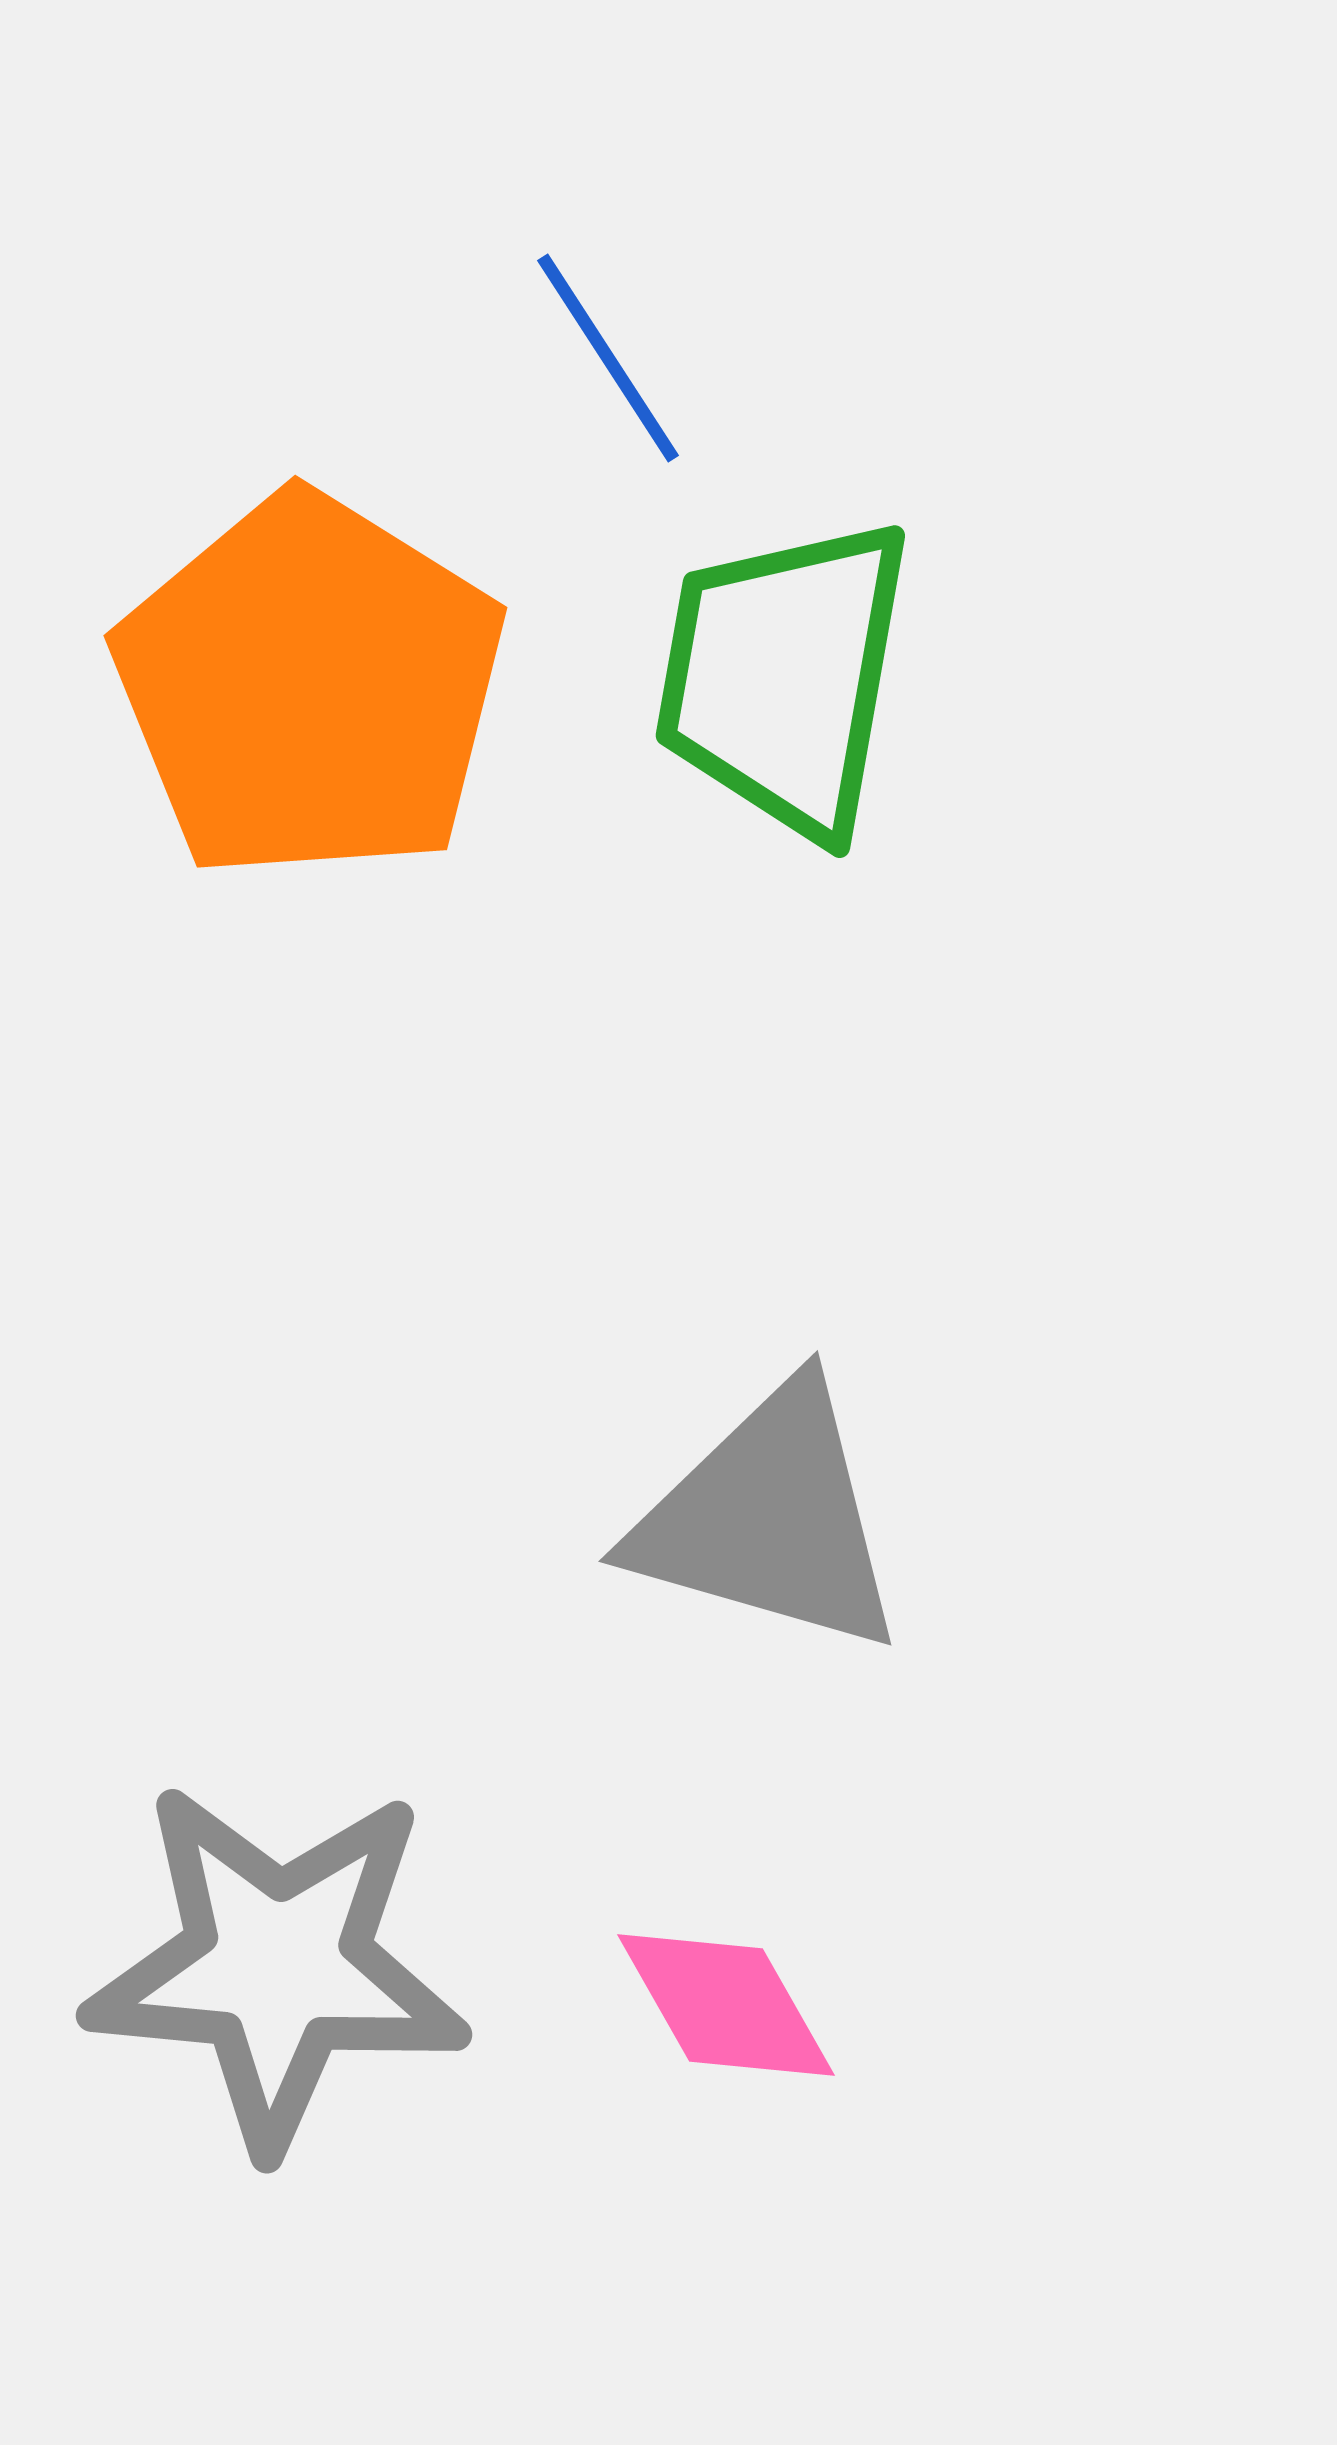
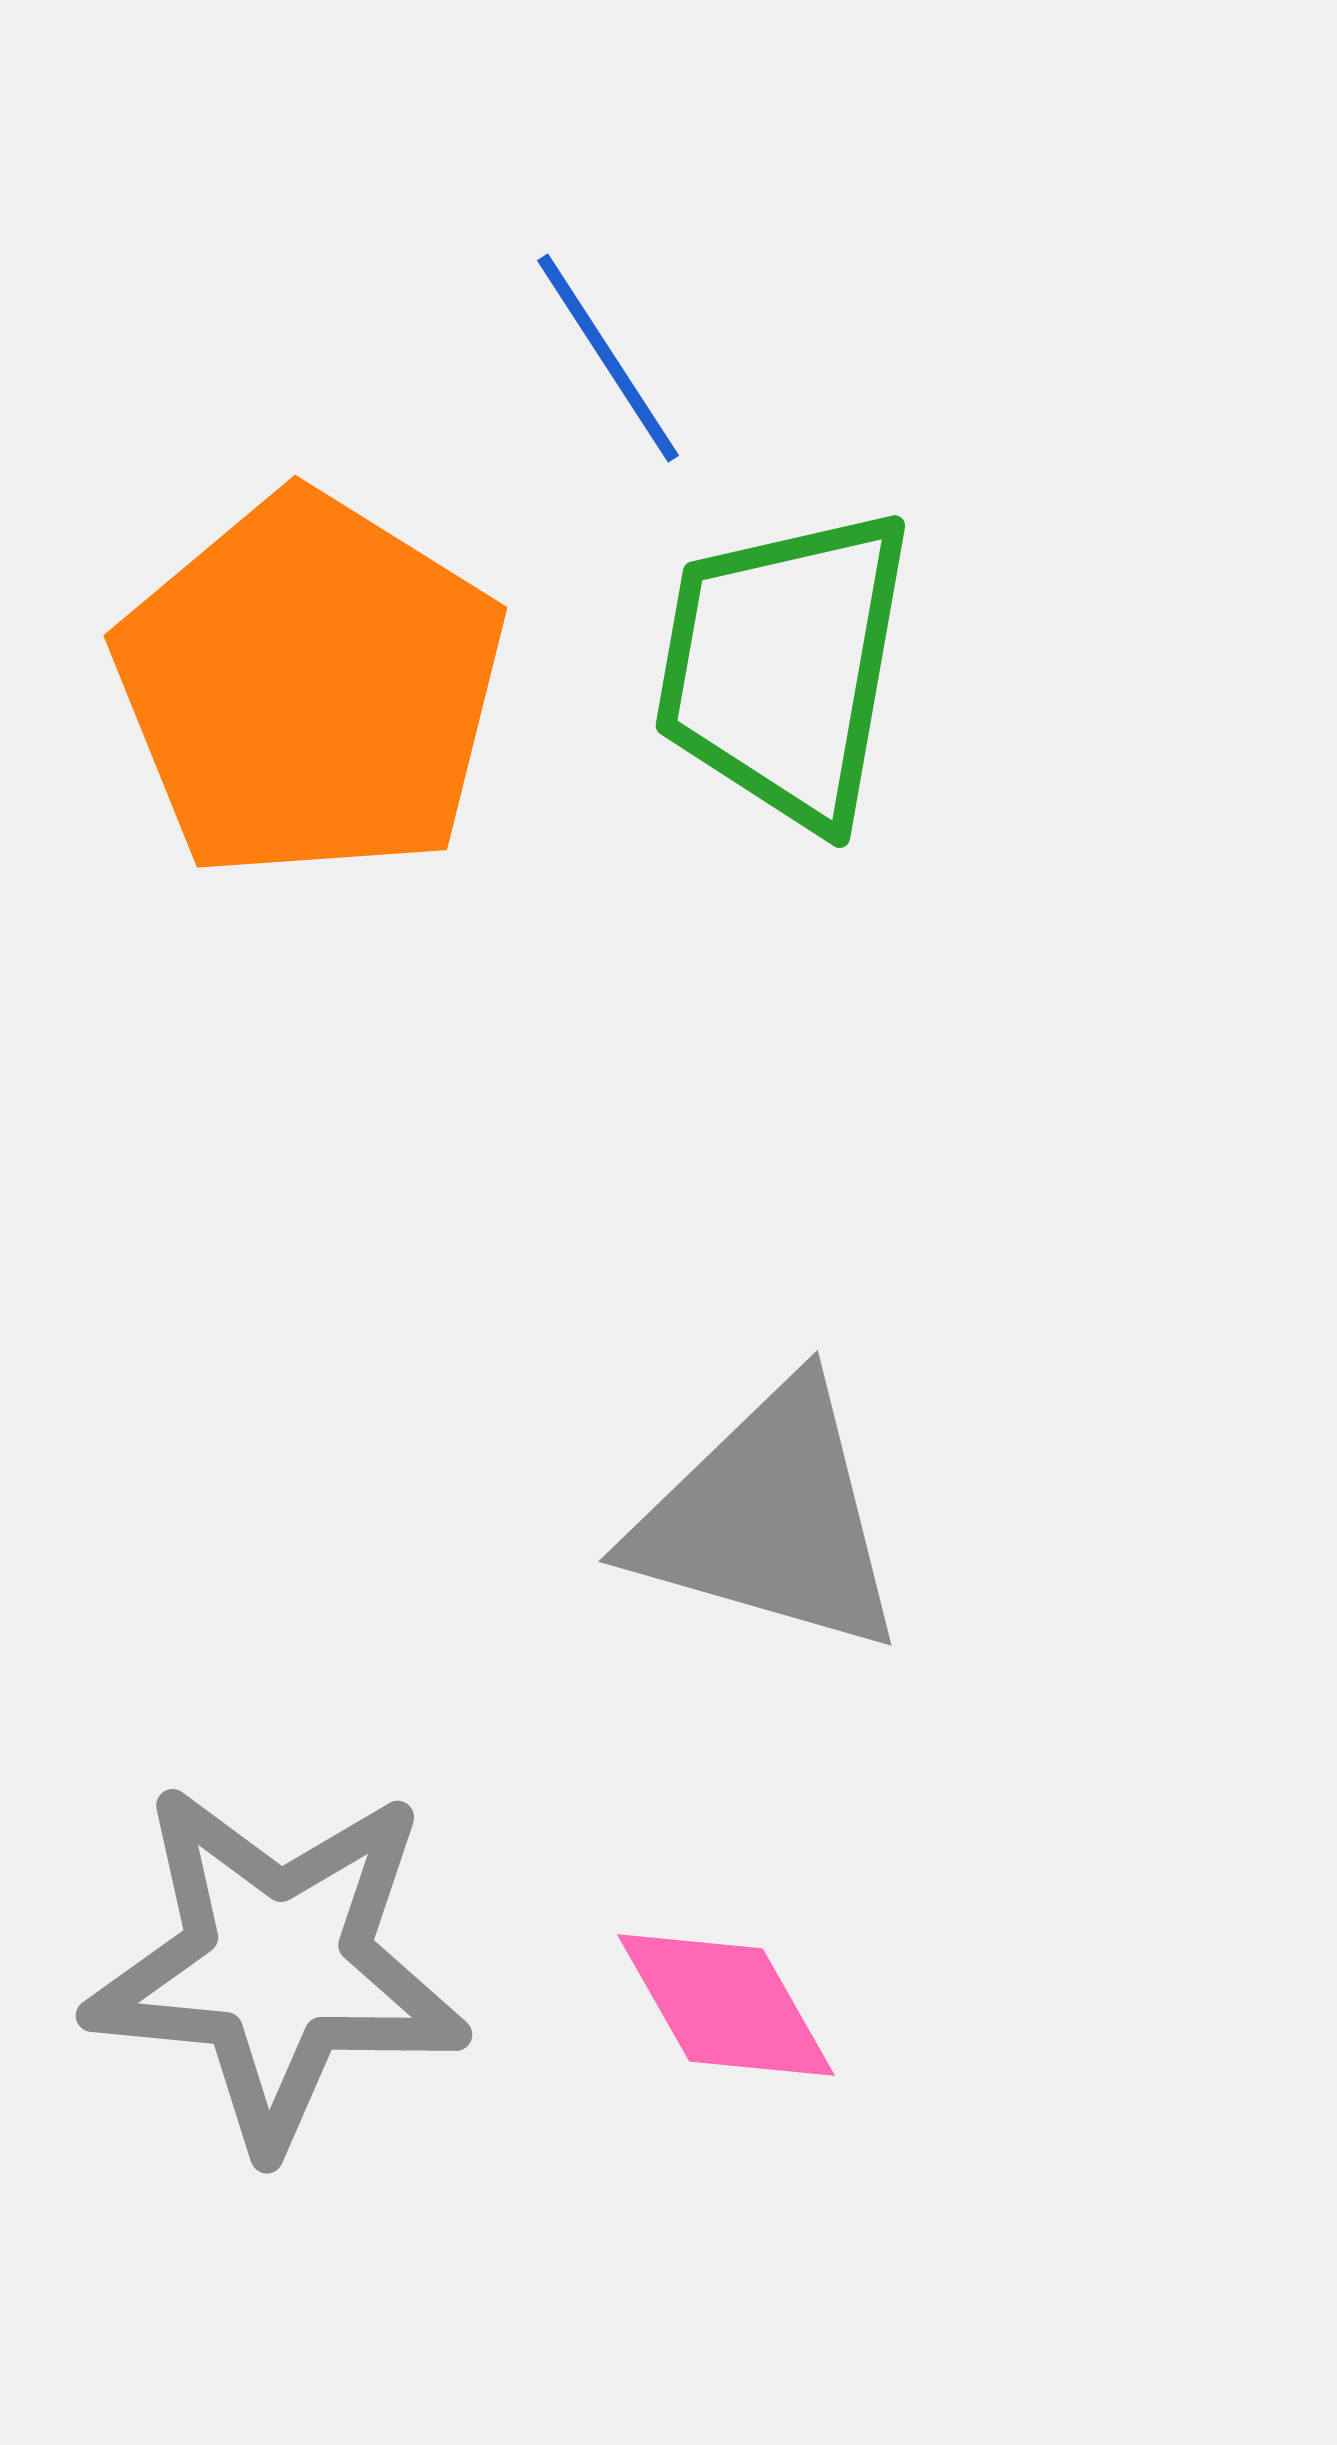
green trapezoid: moved 10 px up
